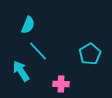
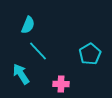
cyan arrow: moved 3 px down
